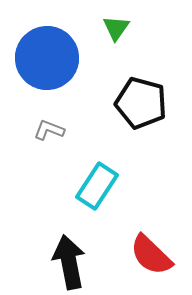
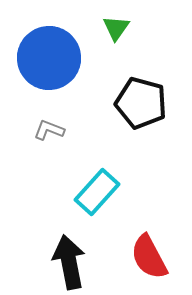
blue circle: moved 2 px right
cyan rectangle: moved 6 px down; rotated 9 degrees clockwise
red semicircle: moved 2 px left, 2 px down; rotated 18 degrees clockwise
